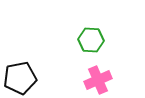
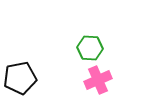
green hexagon: moved 1 px left, 8 px down
